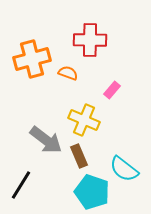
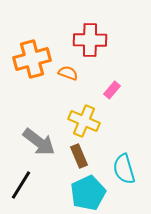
yellow cross: moved 1 px down
gray arrow: moved 7 px left, 2 px down
cyan semicircle: rotated 36 degrees clockwise
cyan pentagon: moved 4 px left, 1 px down; rotated 28 degrees clockwise
